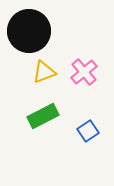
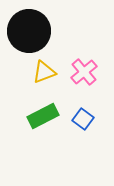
blue square: moved 5 px left, 12 px up; rotated 20 degrees counterclockwise
